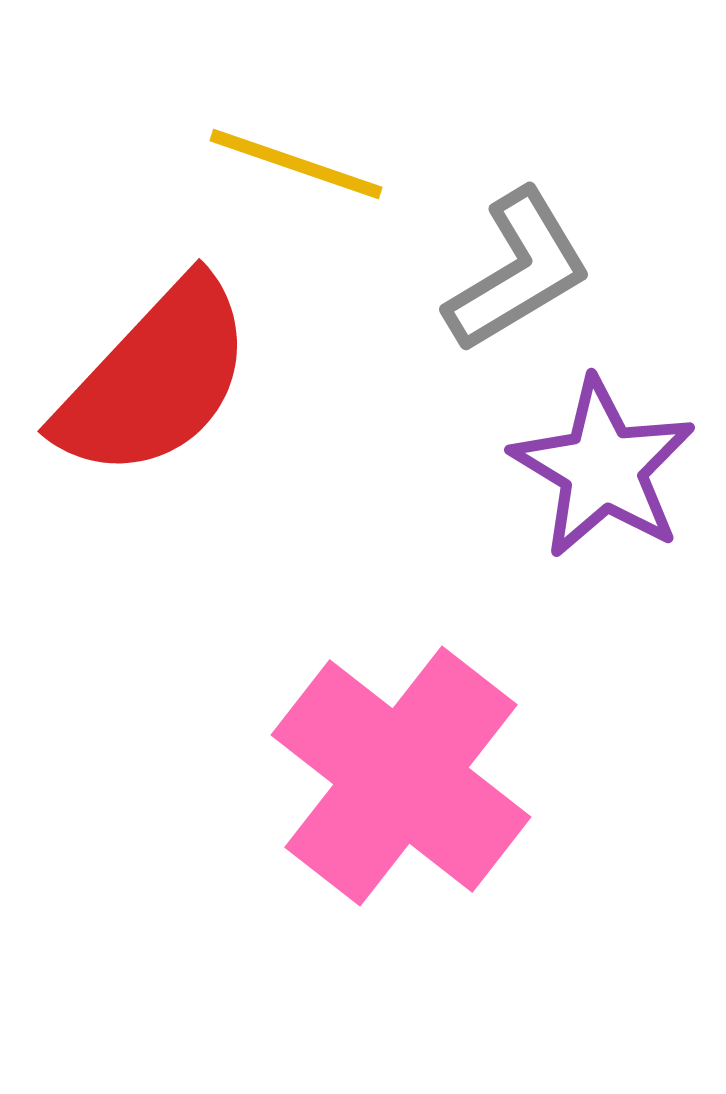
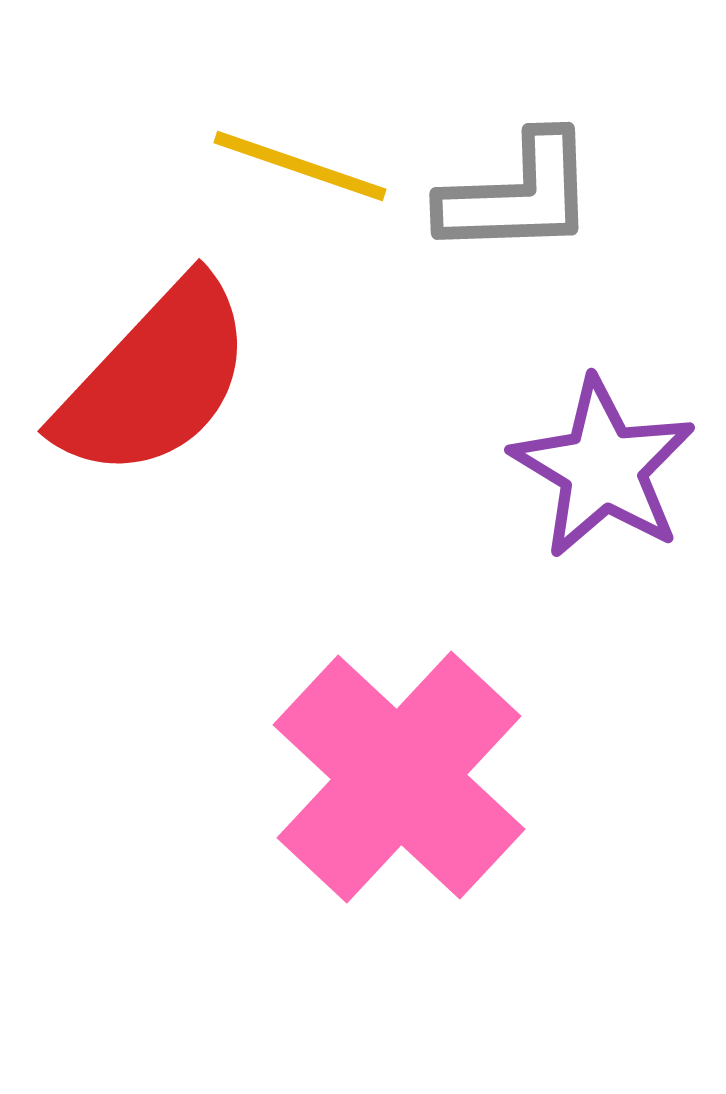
yellow line: moved 4 px right, 2 px down
gray L-shape: moved 76 px up; rotated 29 degrees clockwise
pink cross: moved 2 px left, 1 px down; rotated 5 degrees clockwise
